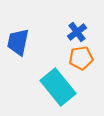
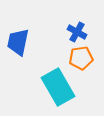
blue cross: rotated 24 degrees counterclockwise
cyan rectangle: rotated 9 degrees clockwise
